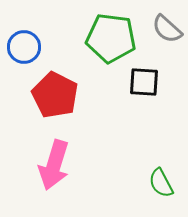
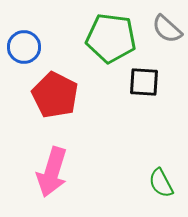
pink arrow: moved 2 px left, 7 px down
